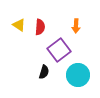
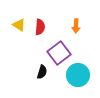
purple square: moved 3 px down
black semicircle: moved 2 px left
